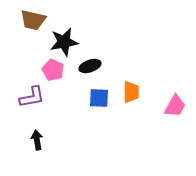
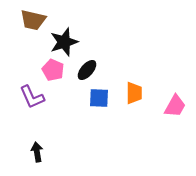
black star: rotated 8 degrees counterclockwise
black ellipse: moved 3 px left, 4 px down; rotated 30 degrees counterclockwise
orange trapezoid: moved 3 px right, 1 px down
purple L-shape: rotated 76 degrees clockwise
black arrow: moved 12 px down
